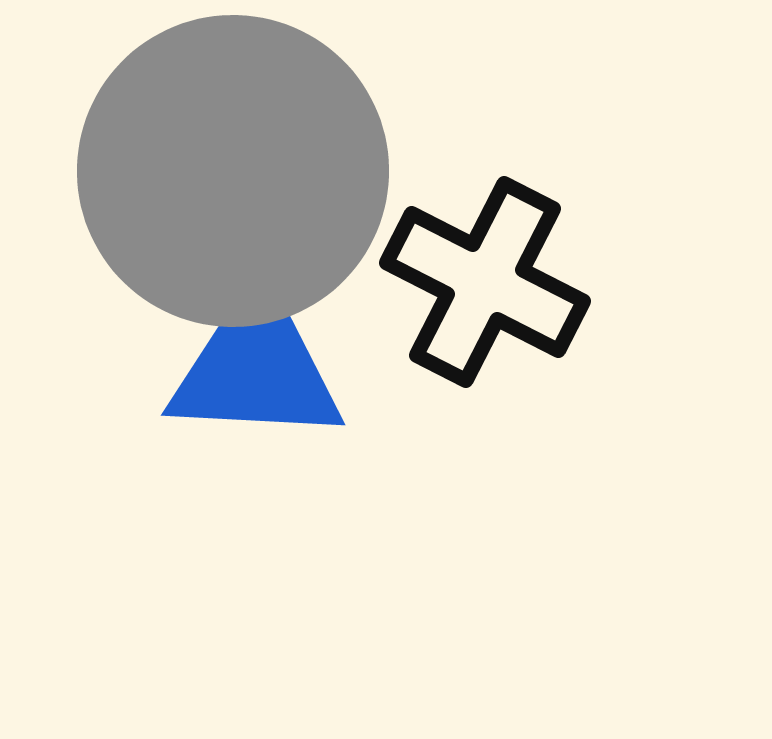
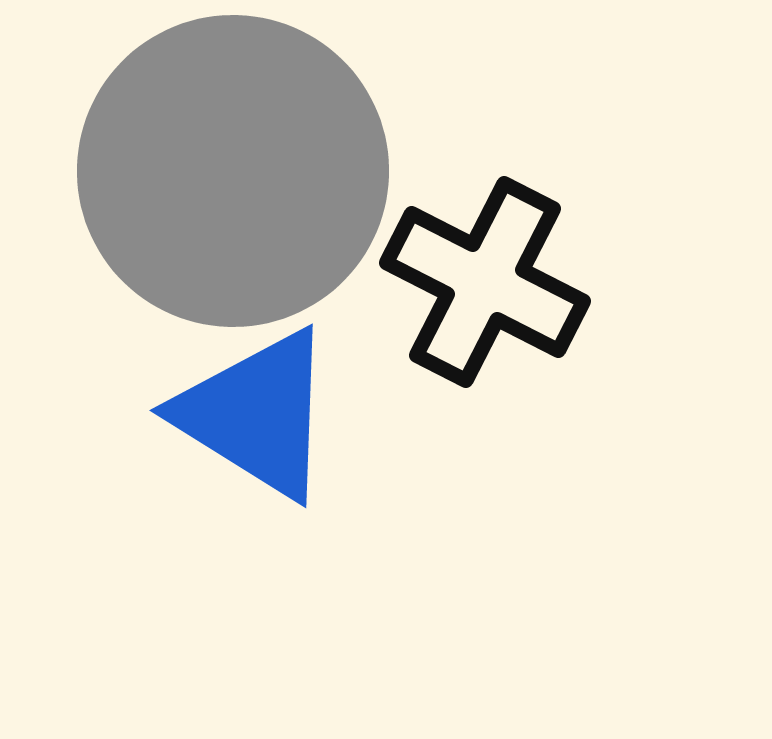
blue triangle: moved 47 px down; rotated 29 degrees clockwise
